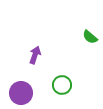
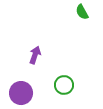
green semicircle: moved 8 px left, 25 px up; rotated 21 degrees clockwise
green circle: moved 2 px right
